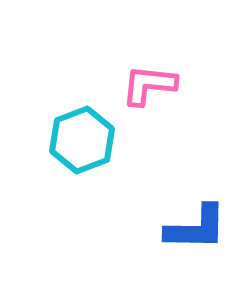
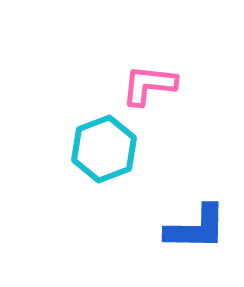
cyan hexagon: moved 22 px right, 9 px down
